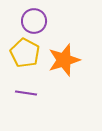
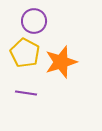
orange star: moved 3 px left, 2 px down
